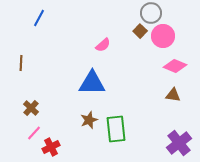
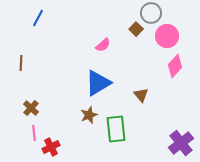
blue line: moved 1 px left
brown square: moved 4 px left, 2 px up
pink circle: moved 4 px right
pink diamond: rotated 70 degrees counterclockwise
blue triangle: moved 6 px right; rotated 32 degrees counterclockwise
brown triangle: moved 32 px left; rotated 42 degrees clockwise
brown star: moved 5 px up
pink line: rotated 49 degrees counterclockwise
purple cross: moved 2 px right
